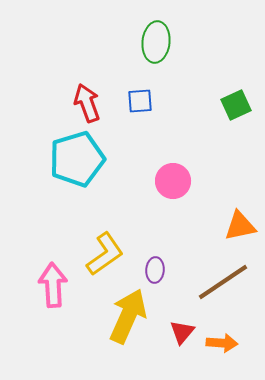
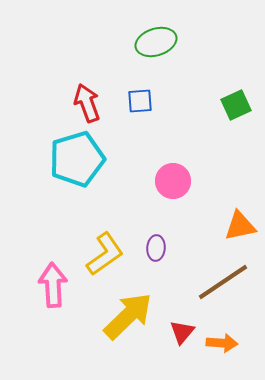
green ellipse: rotated 66 degrees clockwise
purple ellipse: moved 1 px right, 22 px up
yellow arrow: rotated 22 degrees clockwise
